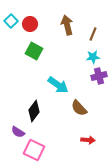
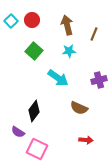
red circle: moved 2 px right, 4 px up
brown line: moved 1 px right
green square: rotated 12 degrees clockwise
cyan star: moved 24 px left, 6 px up
purple cross: moved 4 px down
cyan arrow: moved 7 px up
brown semicircle: rotated 24 degrees counterclockwise
red arrow: moved 2 px left
pink square: moved 3 px right, 1 px up
